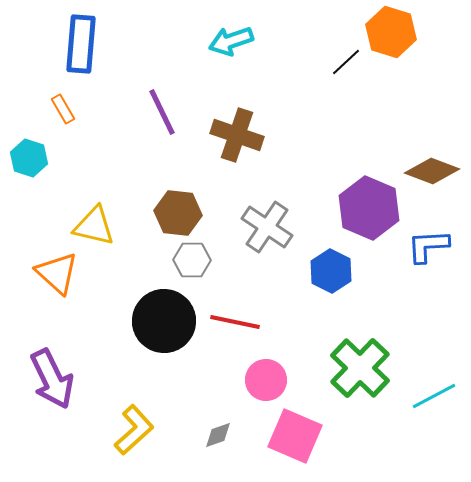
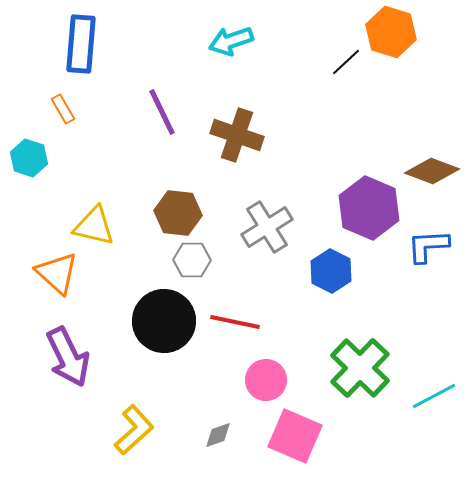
gray cross: rotated 24 degrees clockwise
purple arrow: moved 16 px right, 22 px up
